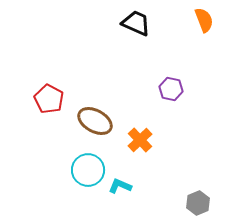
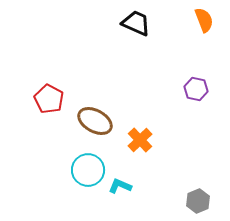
purple hexagon: moved 25 px right
gray hexagon: moved 2 px up
